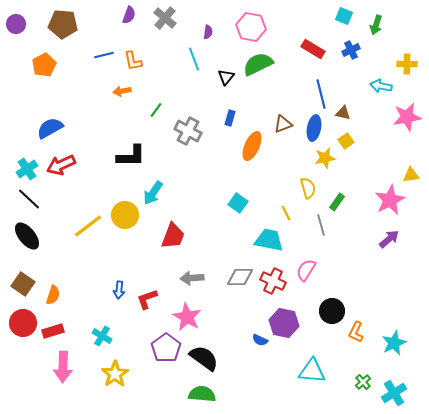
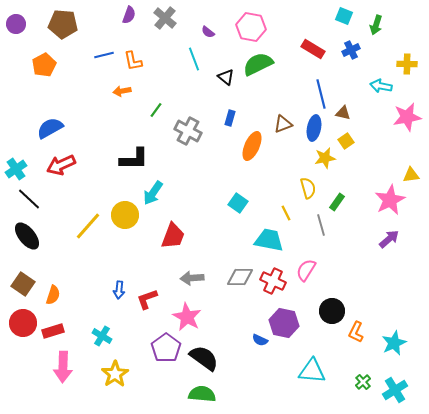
purple semicircle at (208, 32): rotated 120 degrees clockwise
black triangle at (226, 77): rotated 30 degrees counterclockwise
black L-shape at (131, 156): moved 3 px right, 3 px down
cyan cross at (27, 169): moved 11 px left
yellow line at (88, 226): rotated 12 degrees counterclockwise
cyan cross at (394, 393): moved 1 px right, 3 px up
